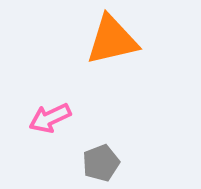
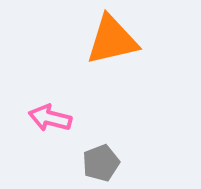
pink arrow: rotated 39 degrees clockwise
